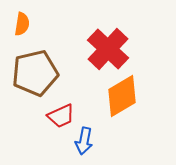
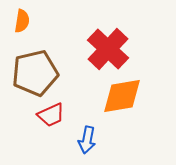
orange semicircle: moved 3 px up
orange diamond: rotated 21 degrees clockwise
red trapezoid: moved 10 px left, 1 px up
blue arrow: moved 3 px right, 1 px up
